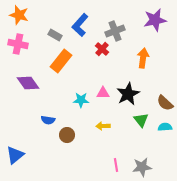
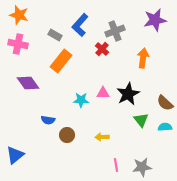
yellow arrow: moved 1 px left, 11 px down
